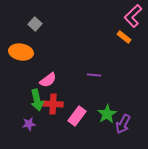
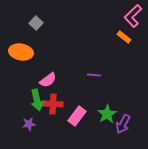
gray square: moved 1 px right, 1 px up
